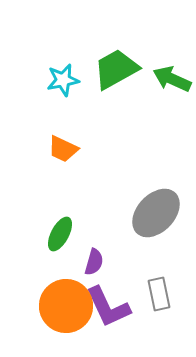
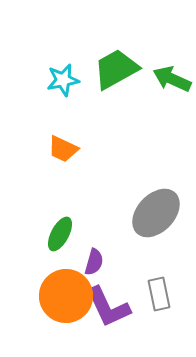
orange circle: moved 10 px up
